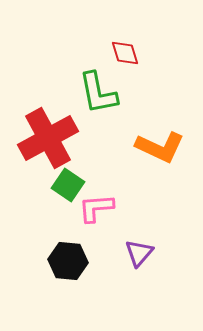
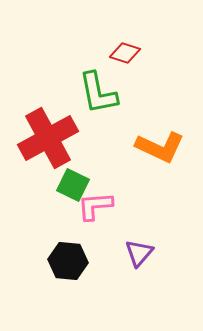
red diamond: rotated 56 degrees counterclockwise
green square: moved 5 px right; rotated 8 degrees counterclockwise
pink L-shape: moved 1 px left, 2 px up
